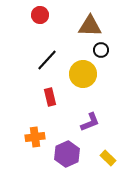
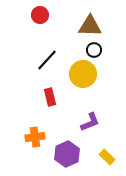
black circle: moved 7 px left
yellow rectangle: moved 1 px left, 1 px up
